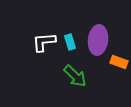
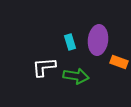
white L-shape: moved 25 px down
green arrow: moved 1 px right; rotated 35 degrees counterclockwise
